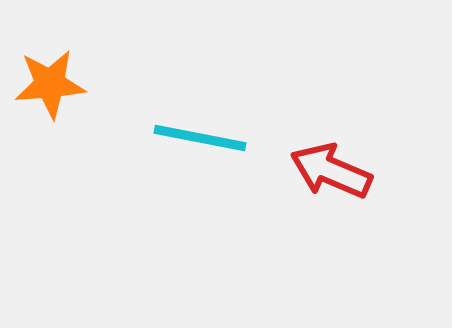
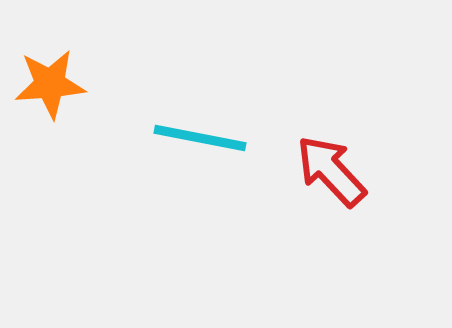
red arrow: rotated 24 degrees clockwise
